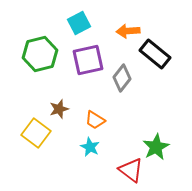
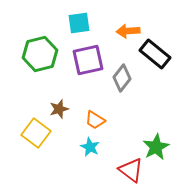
cyan square: rotated 20 degrees clockwise
